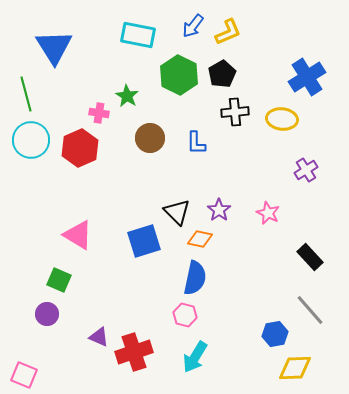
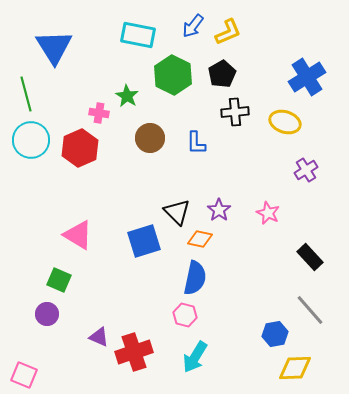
green hexagon: moved 6 px left
yellow ellipse: moved 3 px right, 3 px down; rotated 12 degrees clockwise
